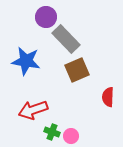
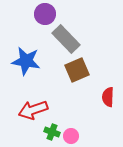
purple circle: moved 1 px left, 3 px up
